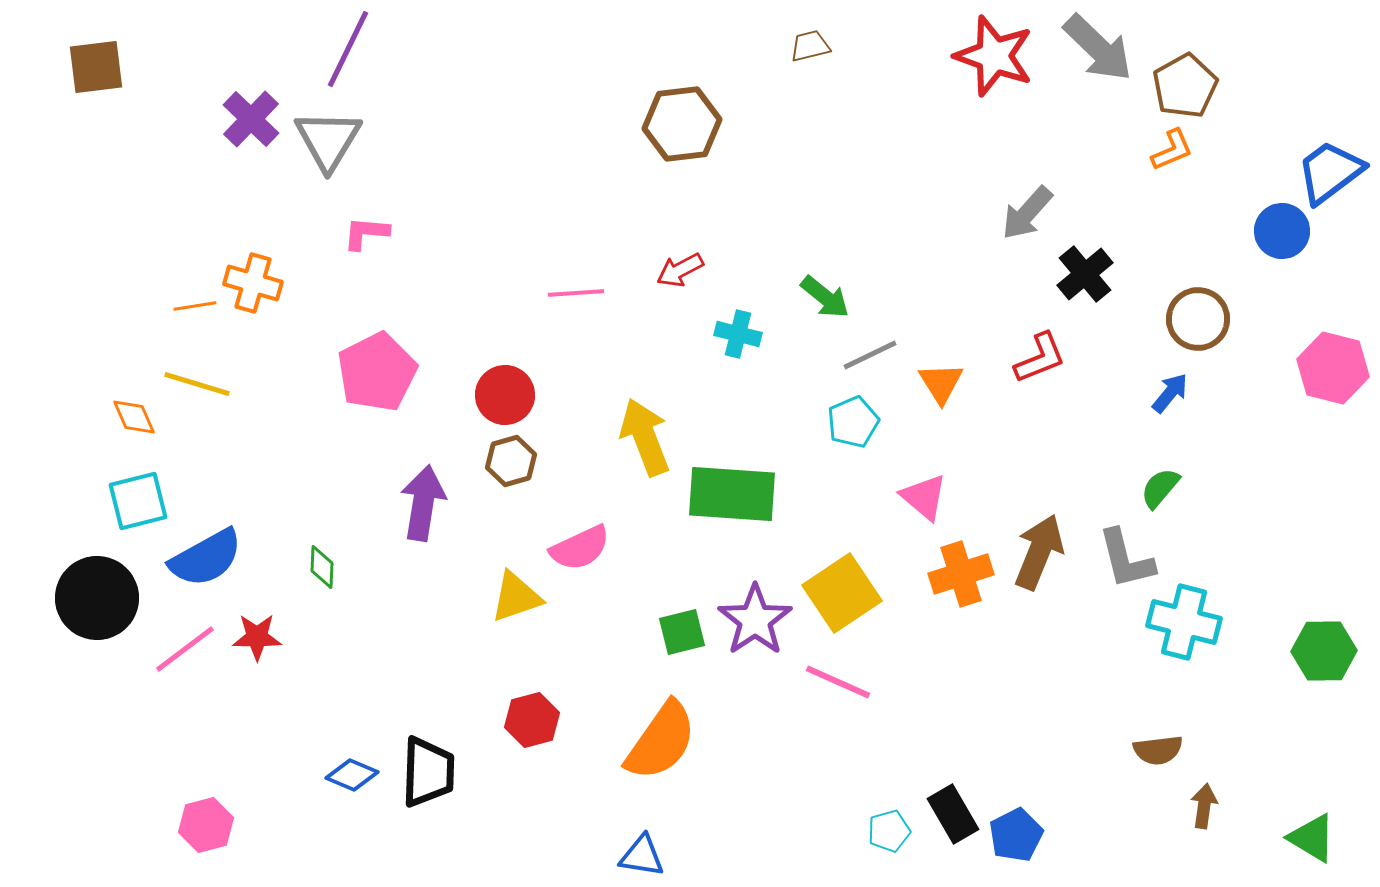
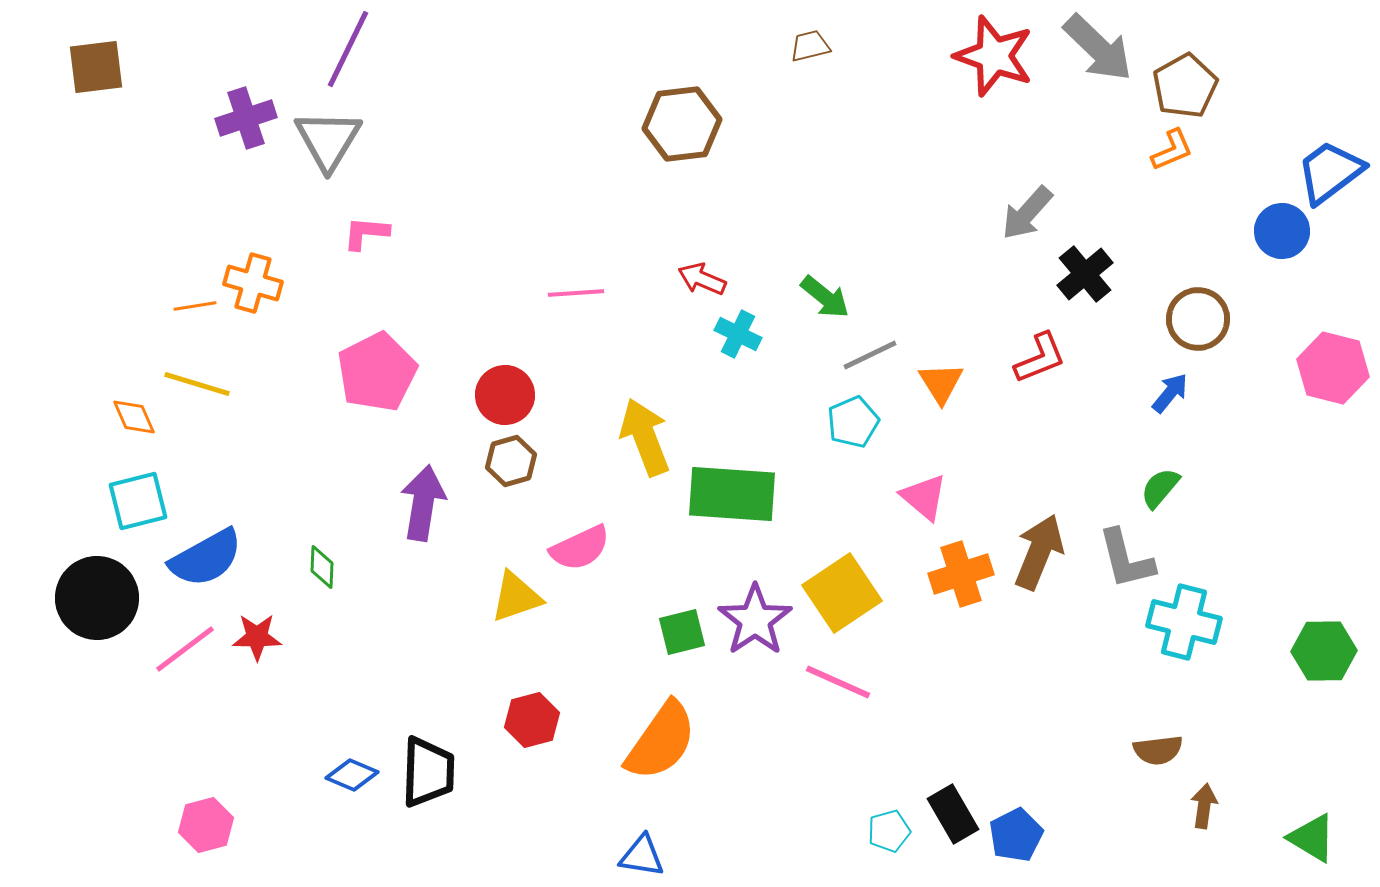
purple cross at (251, 119): moved 5 px left, 1 px up; rotated 28 degrees clockwise
red arrow at (680, 270): moved 22 px right, 9 px down; rotated 51 degrees clockwise
cyan cross at (738, 334): rotated 12 degrees clockwise
